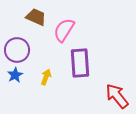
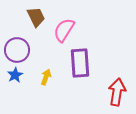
brown trapezoid: rotated 40 degrees clockwise
red arrow: moved 4 px up; rotated 48 degrees clockwise
